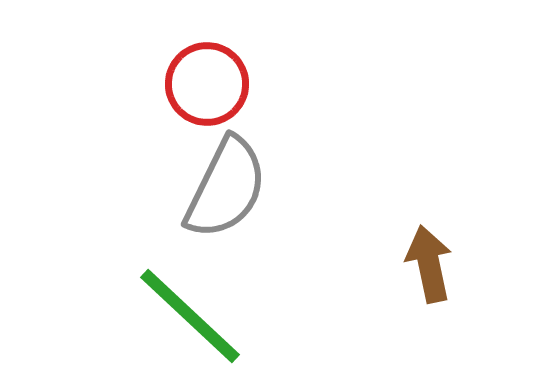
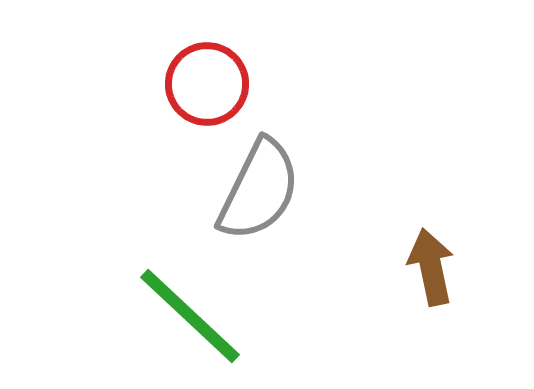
gray semicircle: moved 33 px right, 2 px down
brown arrow: moved 2 px right, 3 px down
